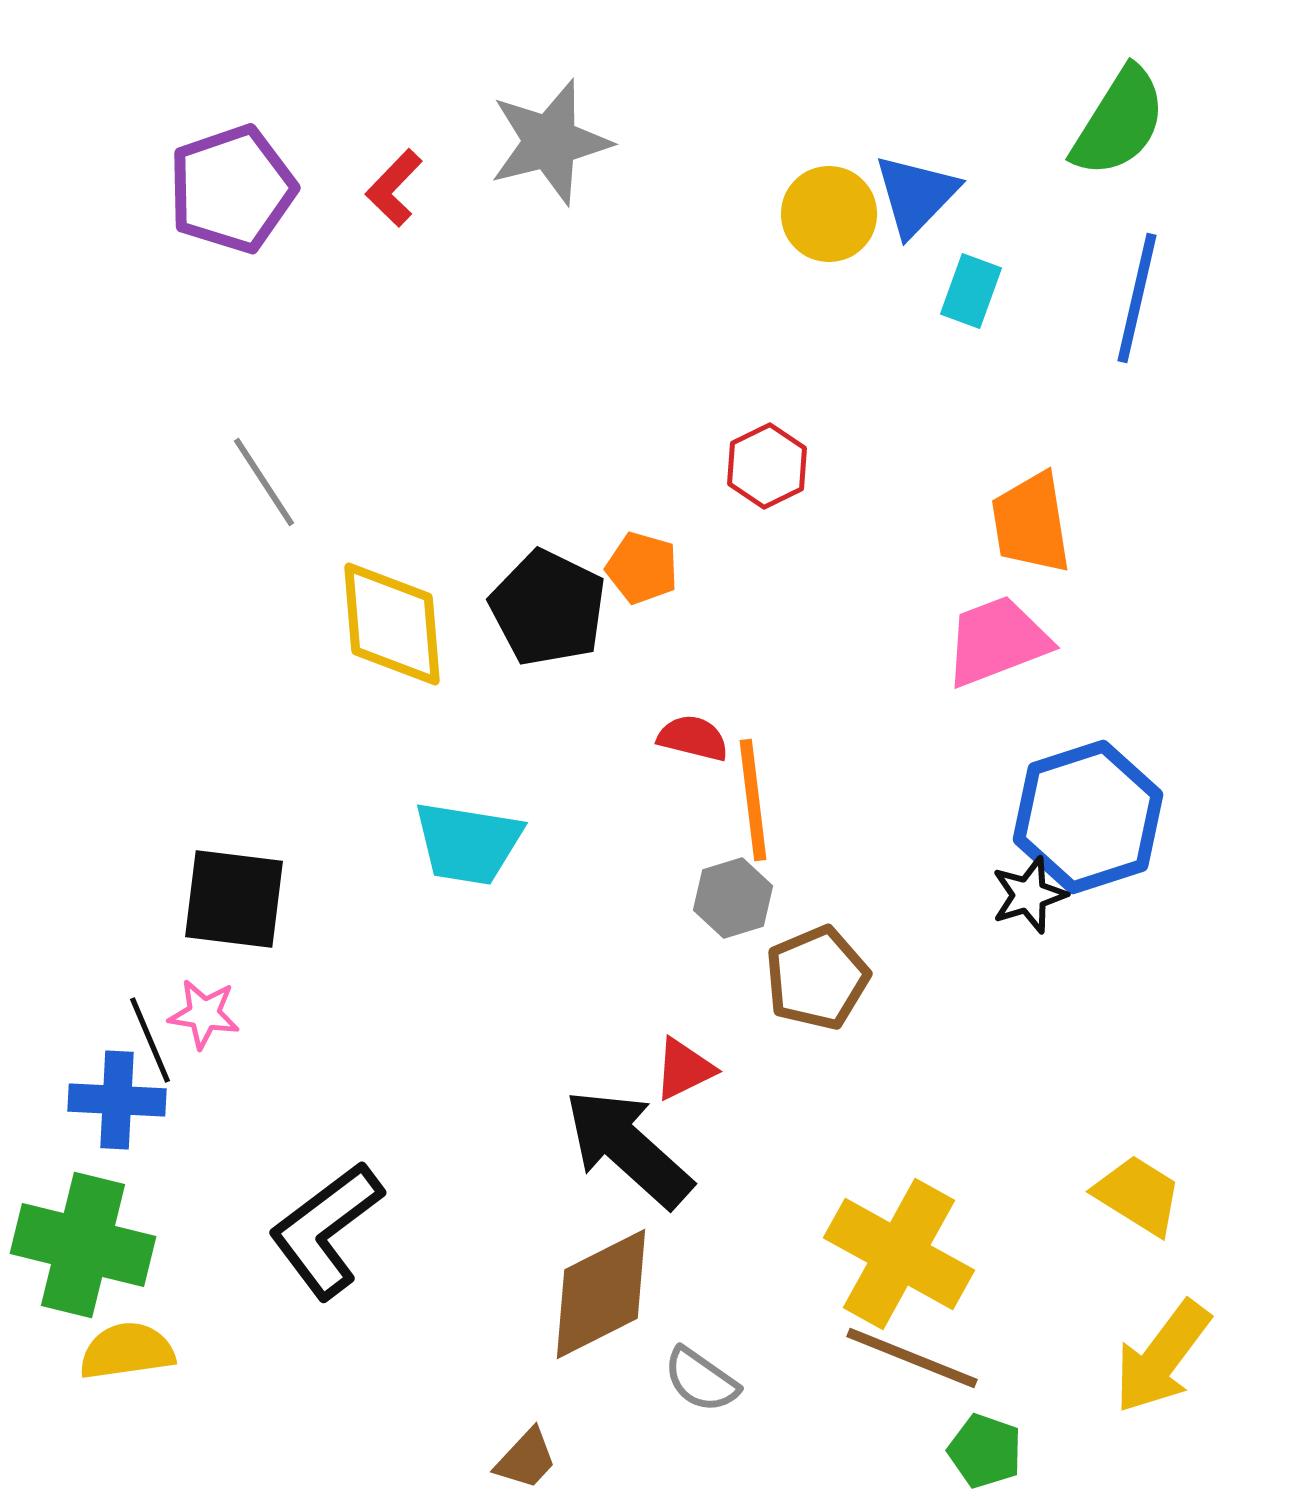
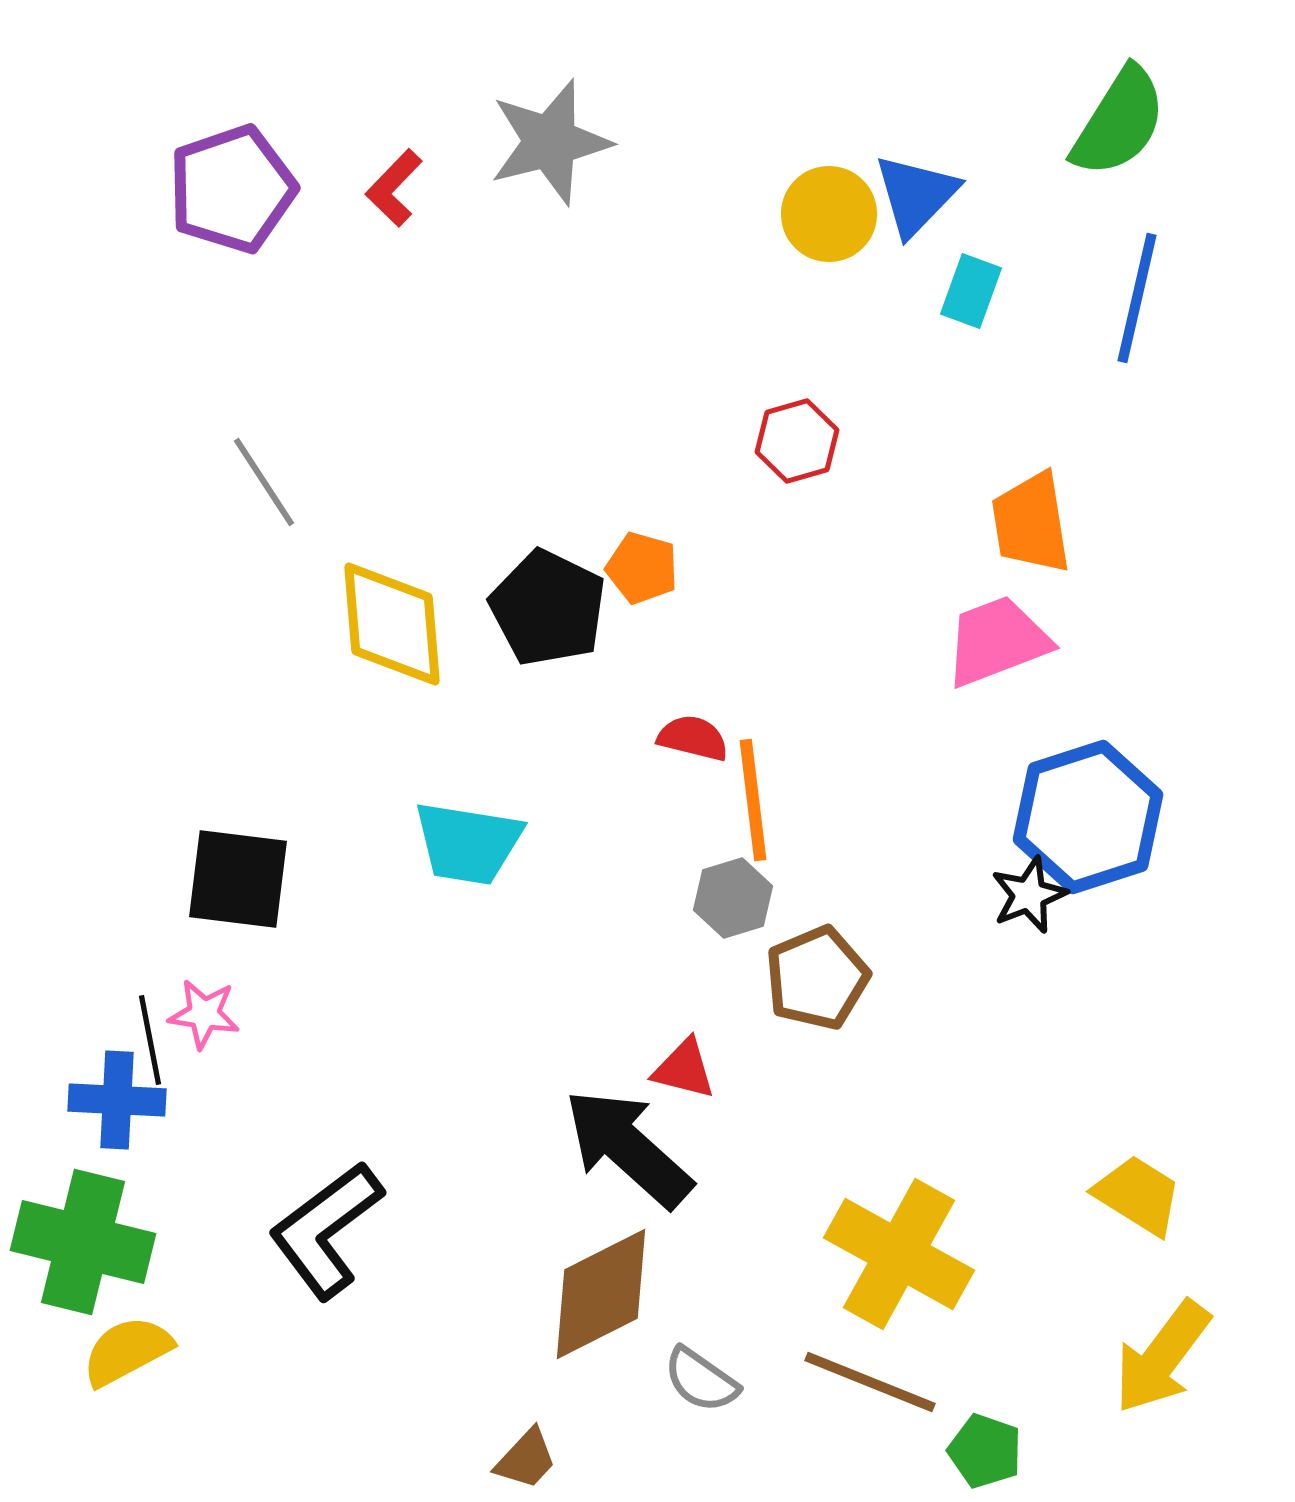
red hexagon: moved 30 px right, 25 px up; rotated 10 degrees clockwise
black star: rotated 4 degrees counterclockwise
black square: moved 4 px right, 20 px up
black line: rotated 12 degrees clockwise
red triangle: rotated 40 degrees clockwise
green cross: moved 3 px up
yellow semicircle: rotated 20 degrees counterclockwise
brown line: moved 42 px left, 24 px down
